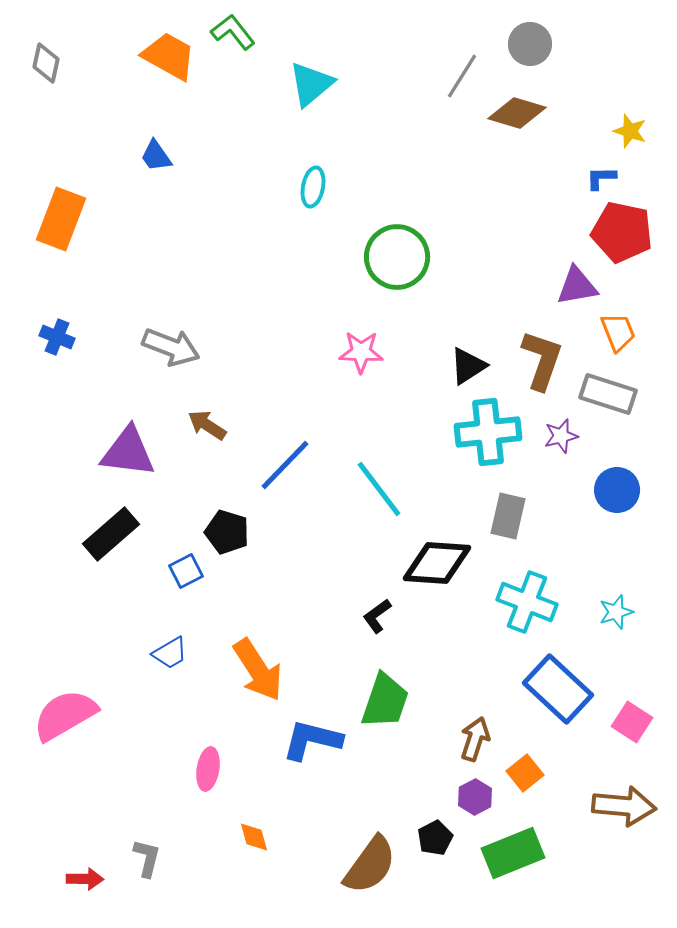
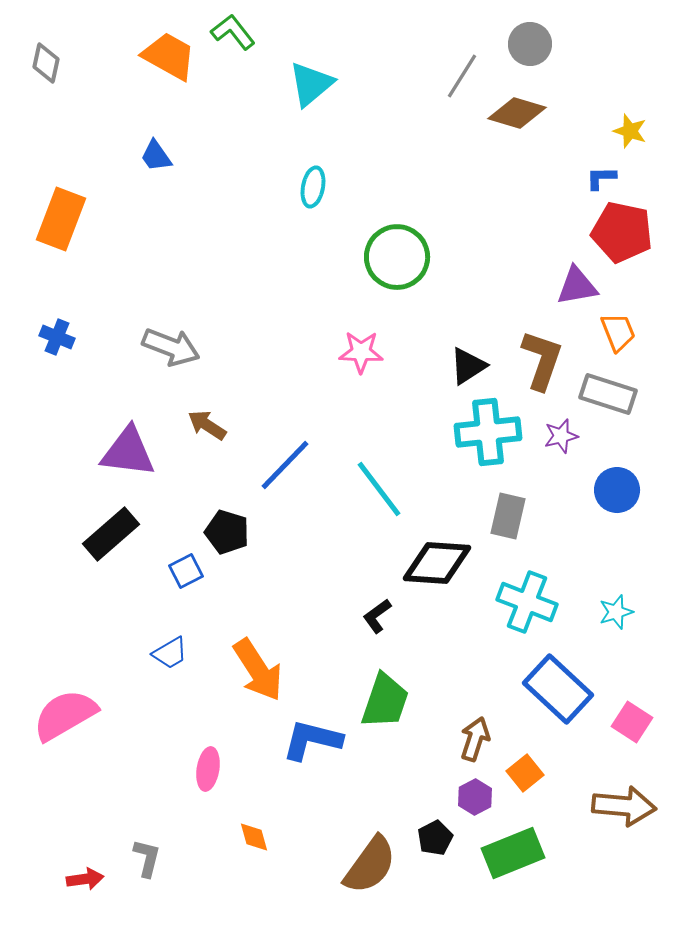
red arrow at (85, 879): rotated 9 degrees counterclockwise
